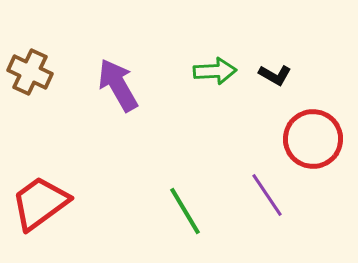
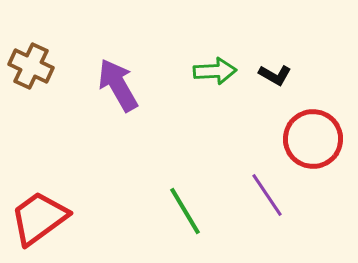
brown cross: moved 1 px right, 6 px up
red trapezoid: moved 1 px left, 15 px down
